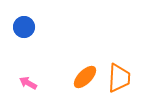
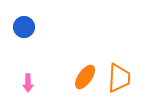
orange ellipse: rotated 10 degrees counterclockwise
pink arrow: rotated 120 degrees counterclockwise
